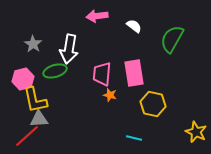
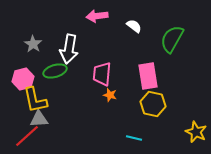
pink rectangle: moved 14 px right, 3 px down
